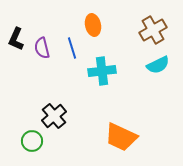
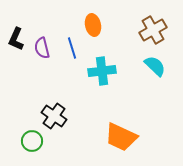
cyan semicircle: moved 3 px left, 1 px down; rotated 110 degrees counterclockwise
black cross: rotated 15 degrees counterclockwise
